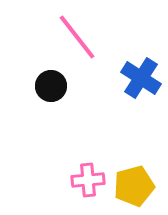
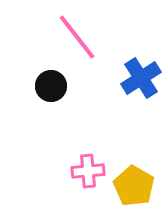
blue cross: rotated 24 degrees clockwise
pink cross: moved 9 px up
yellow pentagon: rotated 27 degrees counterclockwise
